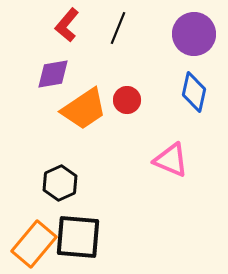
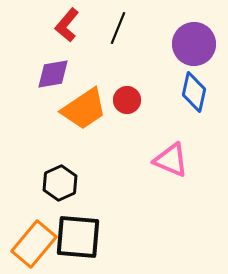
purple circle: moved 10 px down
